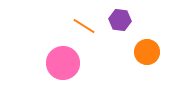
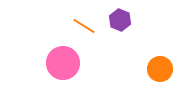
purple hexagon: rotated 15 degrees clockwise
orange circle: moved 13 px right, 17 px down
